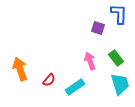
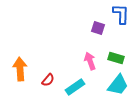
blue L-shape: moved 2 px right
green rectangle: rotated 35 degrees counterclockwise
orange arrow: rotated 15 degrees clockwise
red semicircle: moved 1 px left
cyan trapezoid: moved 2 px left, 1 px down; rotated 55 degrees clockwise
